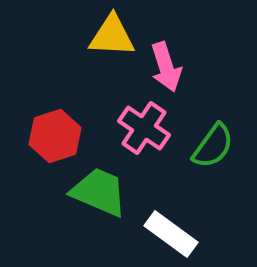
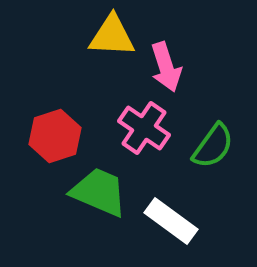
white rectangle: moved 13 px up
